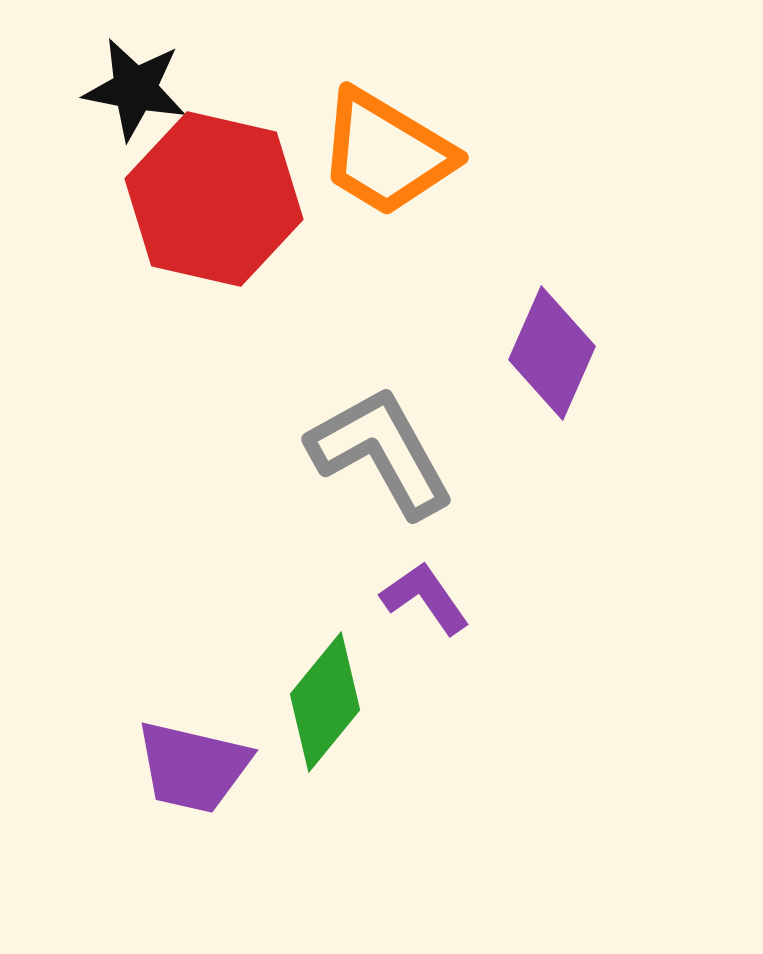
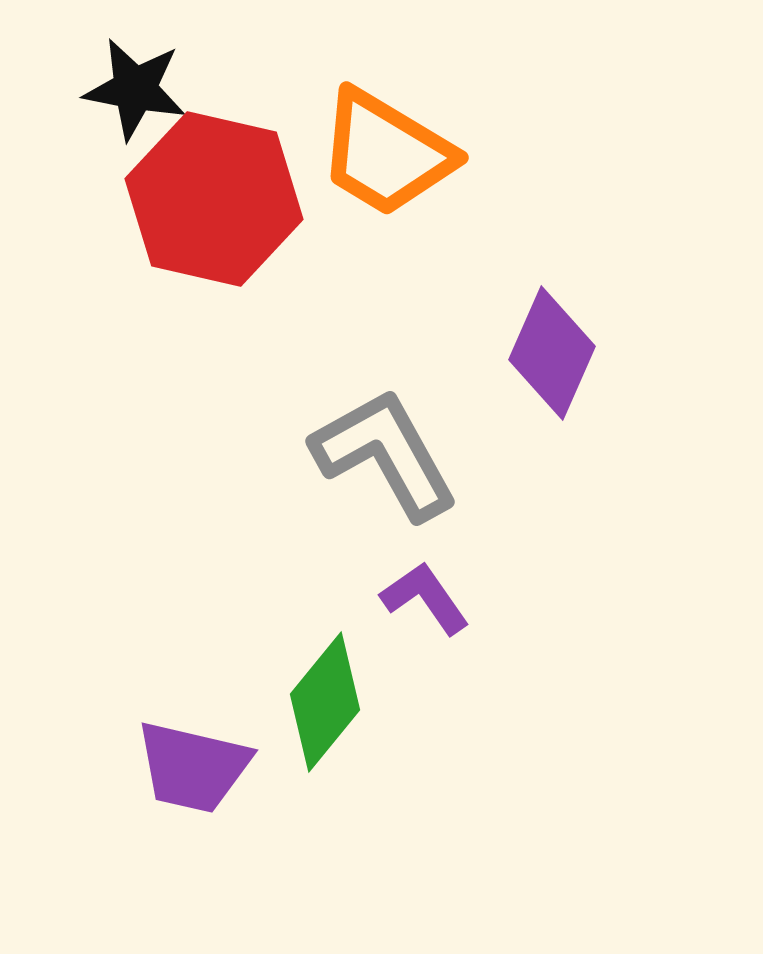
gray L-shape: moved 4 px right, 2 px down
